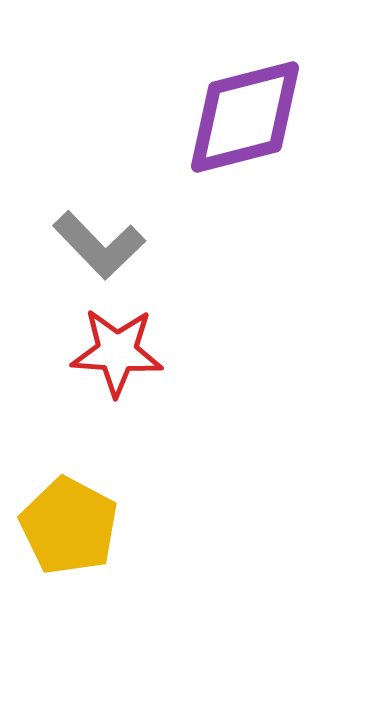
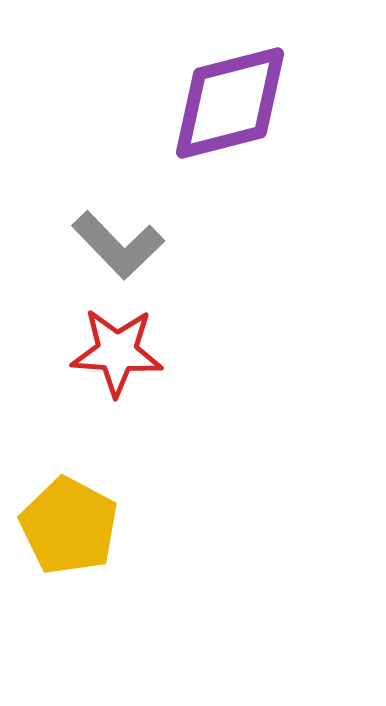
purple diamond: moved 15 px left, 14 px up
gray L-shape: moved 19 px right
